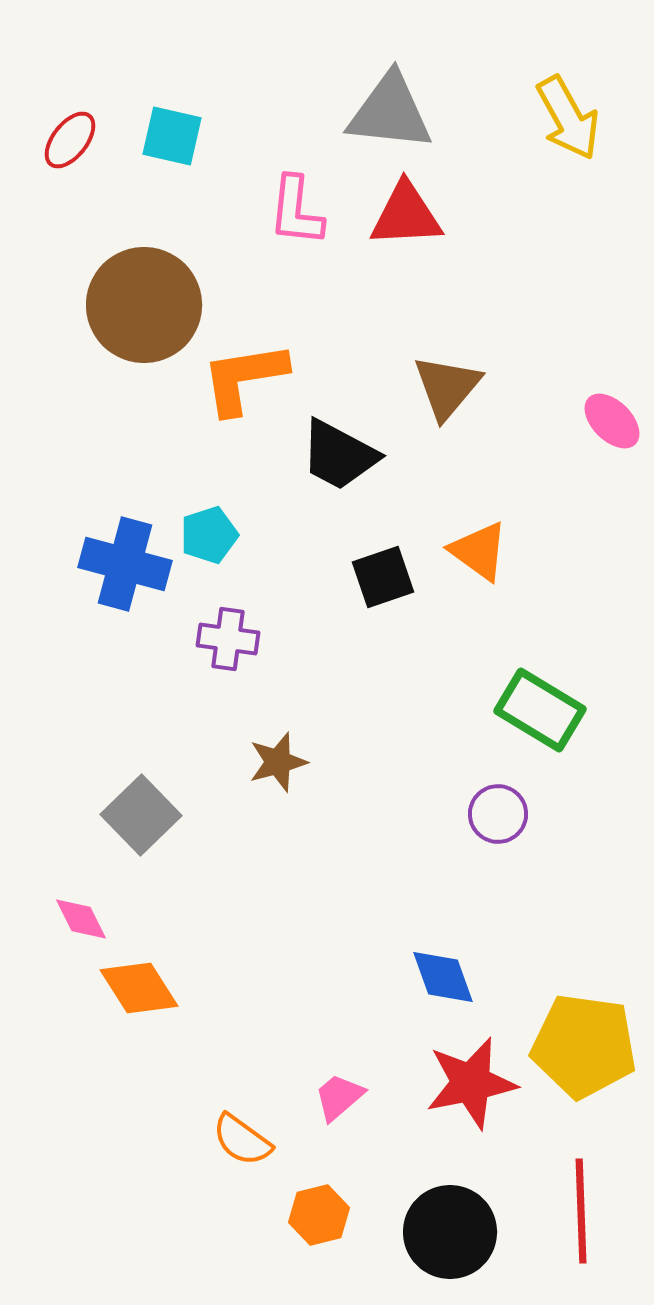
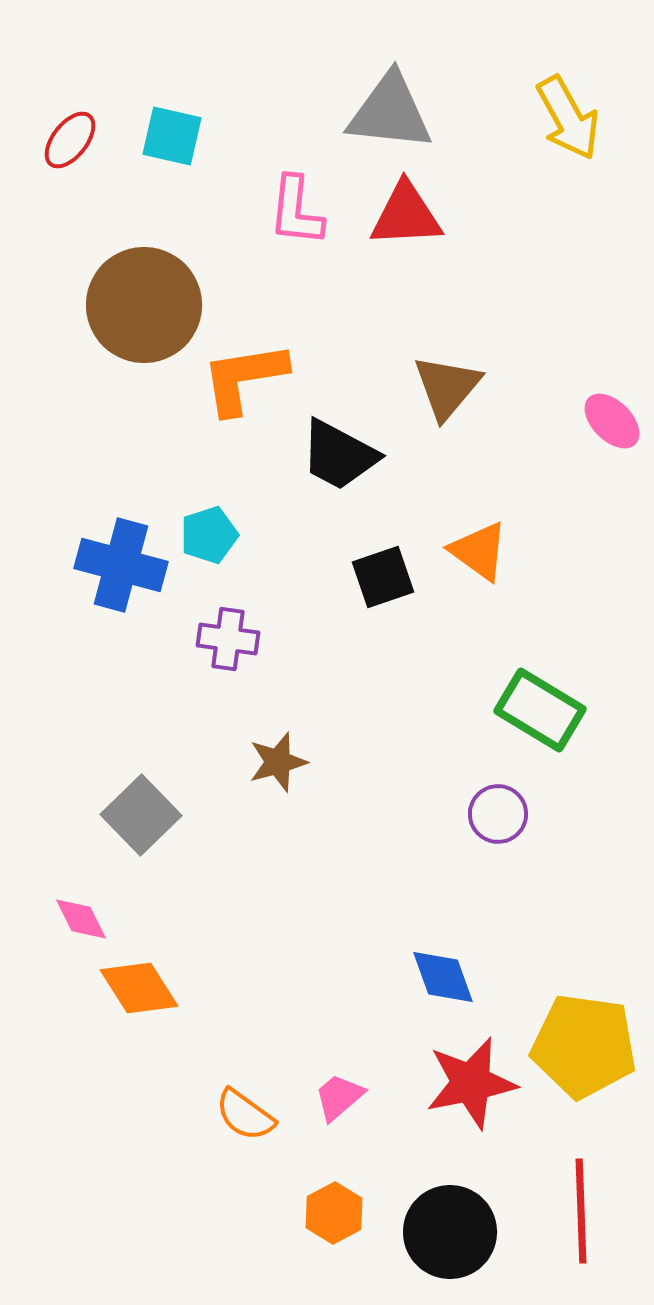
blue cross: moved 4 px left, 1 px down
orange semicircle: moved 3 px right, 25 px up
orange hexagon: moved 15 px right, 2 px up; rotated 14 degrees counterclockwise
